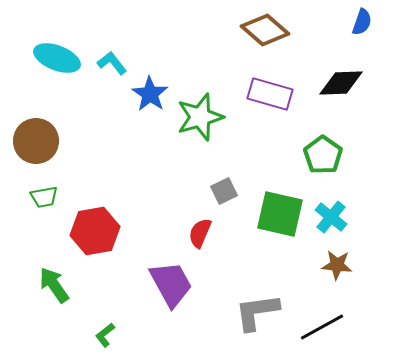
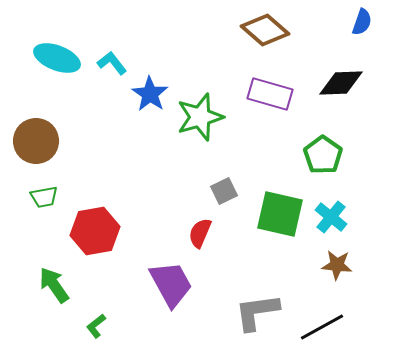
green L-shape: moved 9 px left, 9 px up
